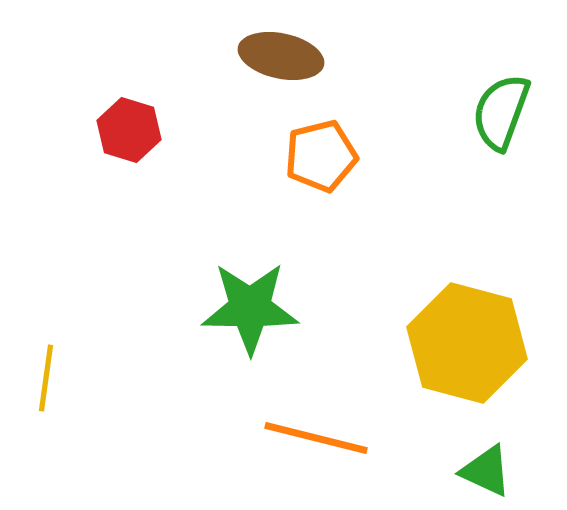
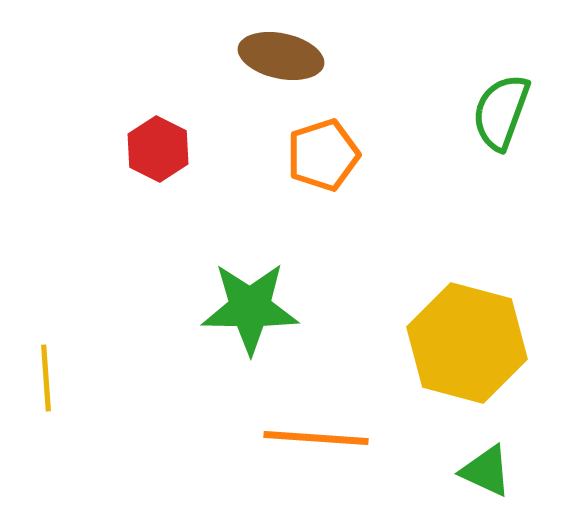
red hexagon: moved 29 px right, 19 px down; rotated 10 degrees clockwise
orange pentagon: moved 2 px right, 1 px up; rotated 4 degrees counterclockwise
yellow line: rotated 12 degrees counterclockwise
orange line: rotated 10 degrees counterclockwise
